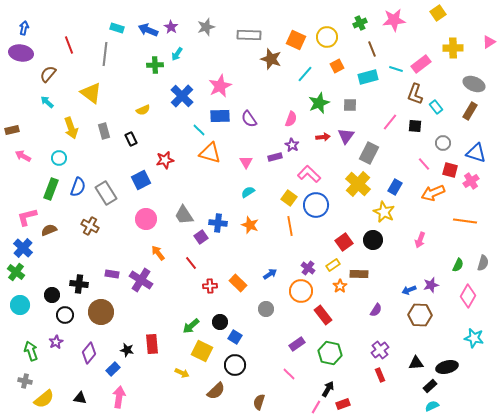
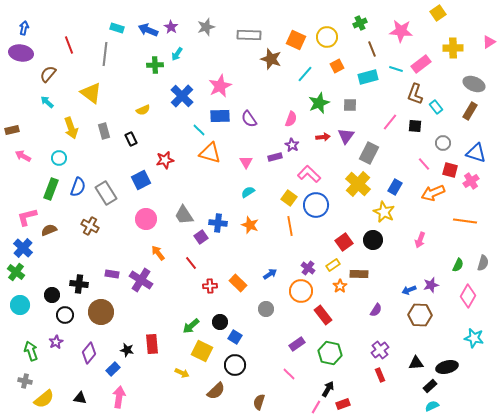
pink star at (394, 20): moved 7 px right, 11 px down; rotated 10 degrees clockwise
